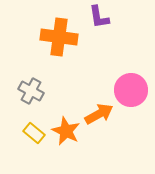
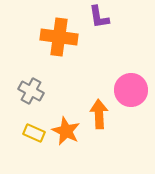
orange arrow: rotated 64 degrees counterclockwise
yellow rectangle: rotated 15 degrees counterclockwise
